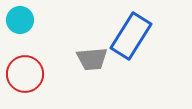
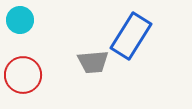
gray trapezoid: moved 1 px right, 3 px down
red circle: moved 2 px left, 1 px down
